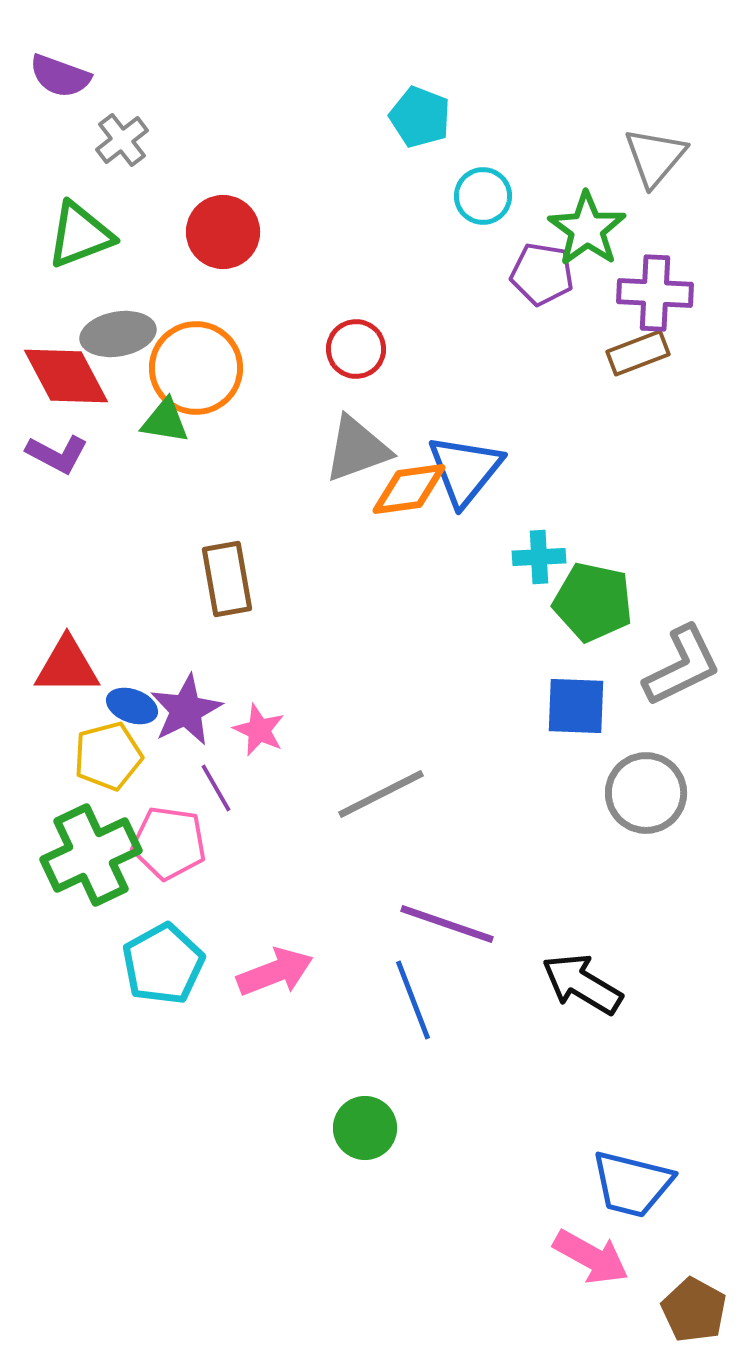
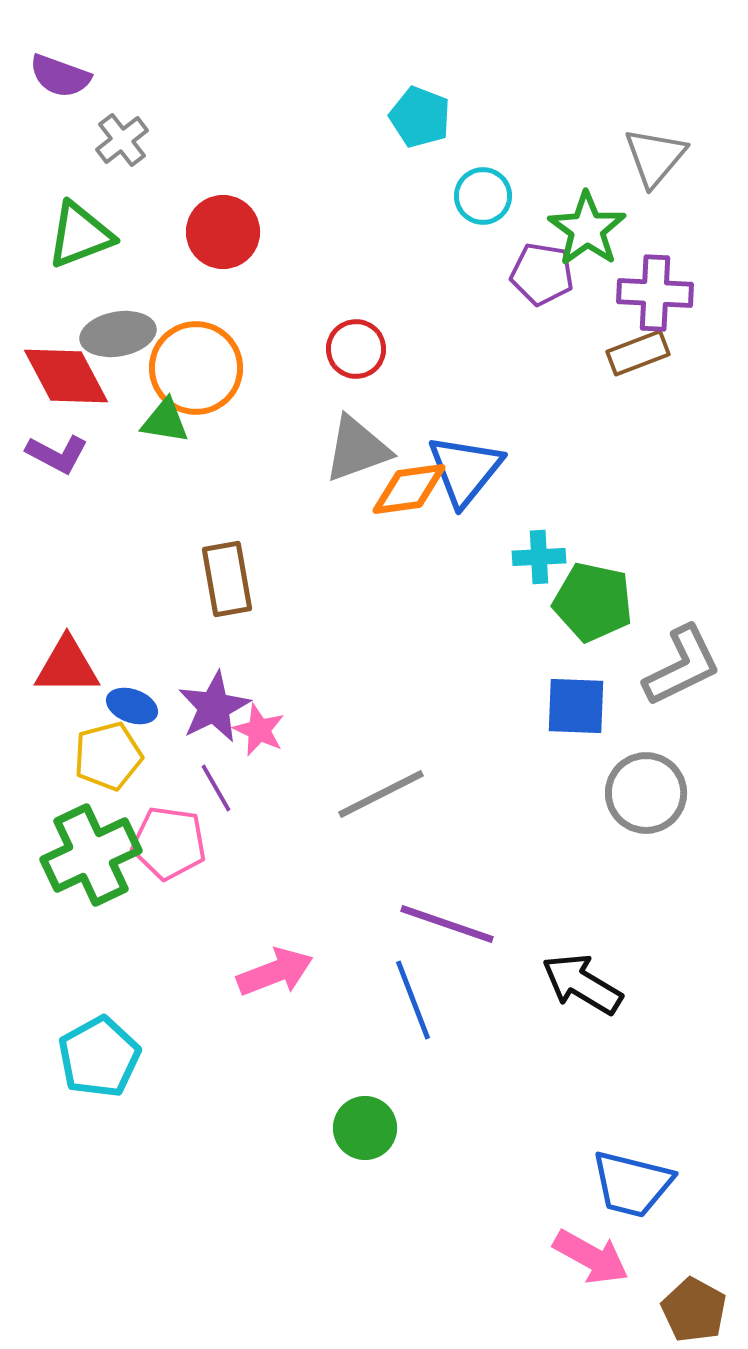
purple star at (186, 710): moved 28 px right, 3 px up
cyan pentagon at (163, 964): moved 64 px left, 93 px down
